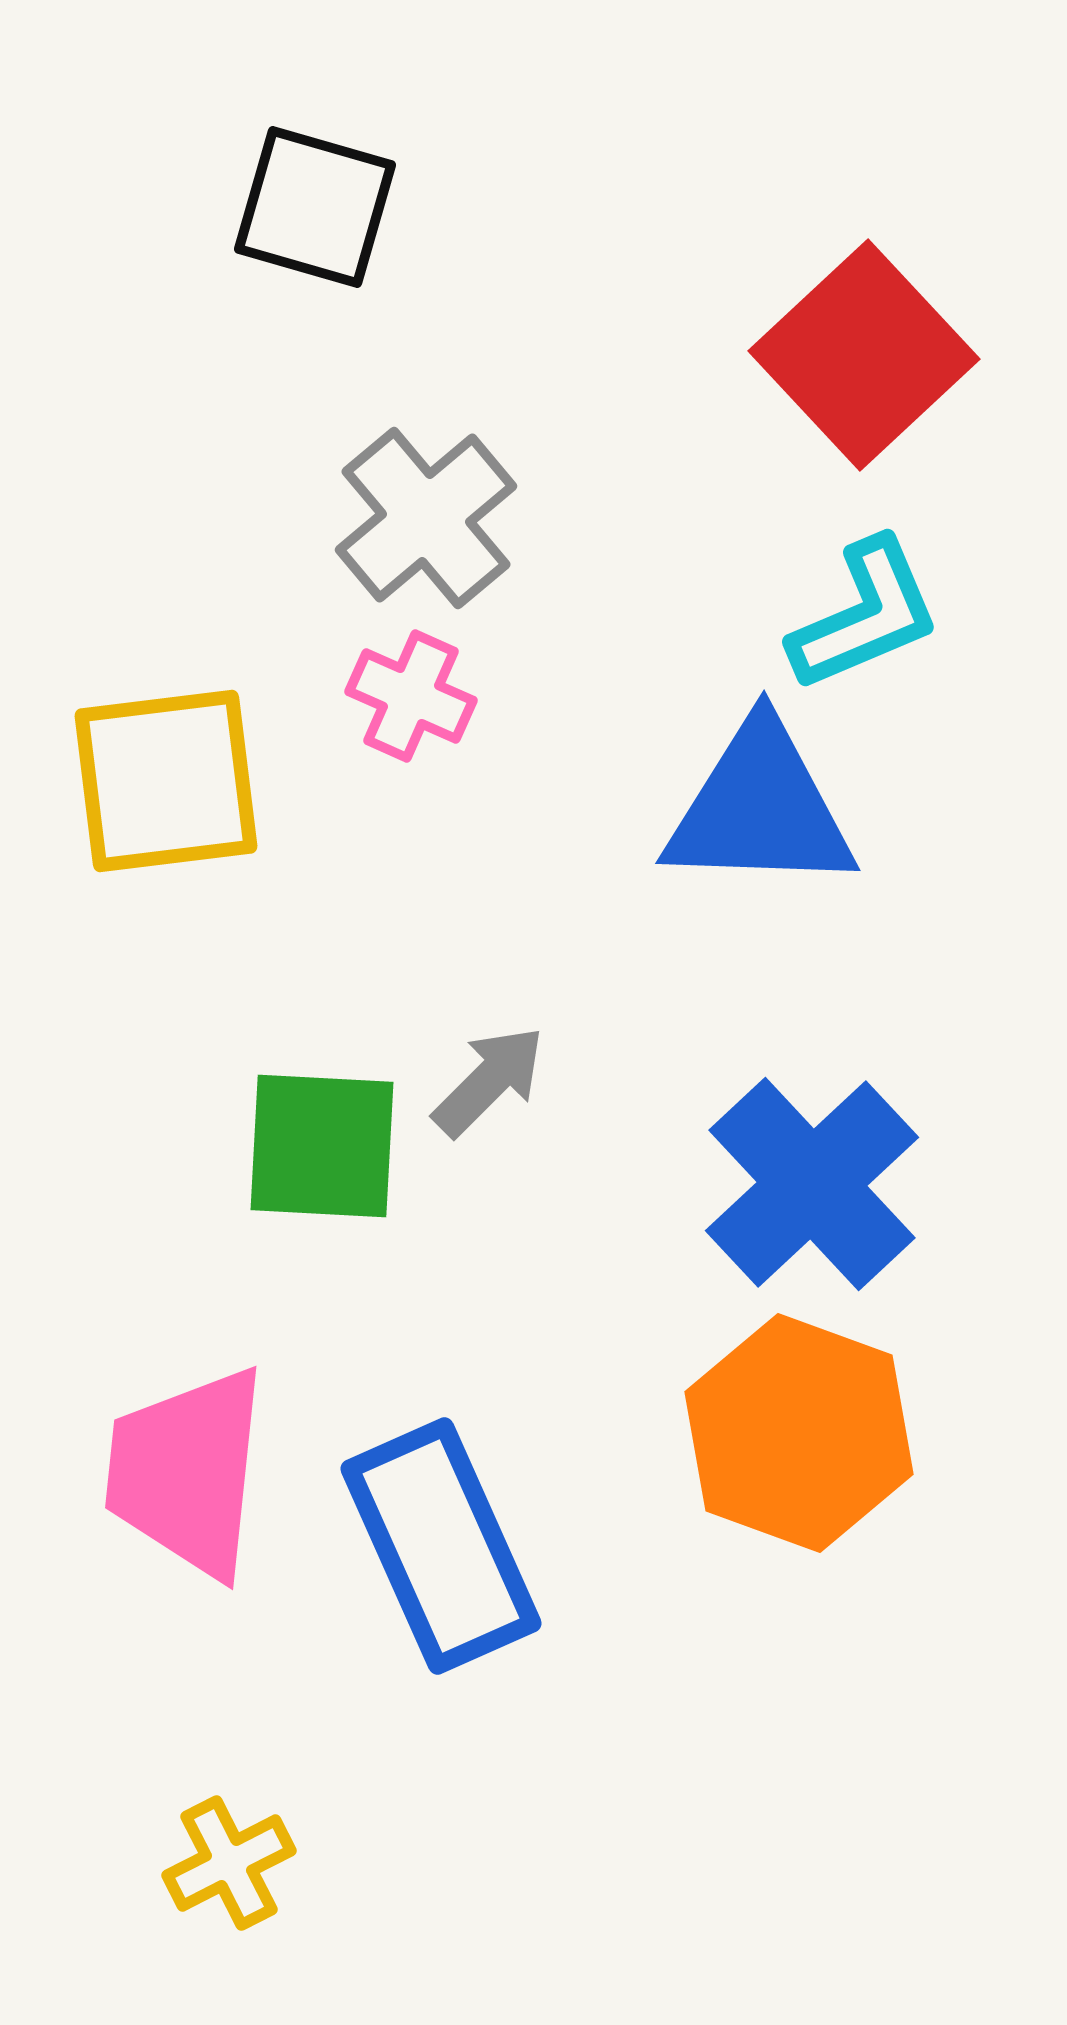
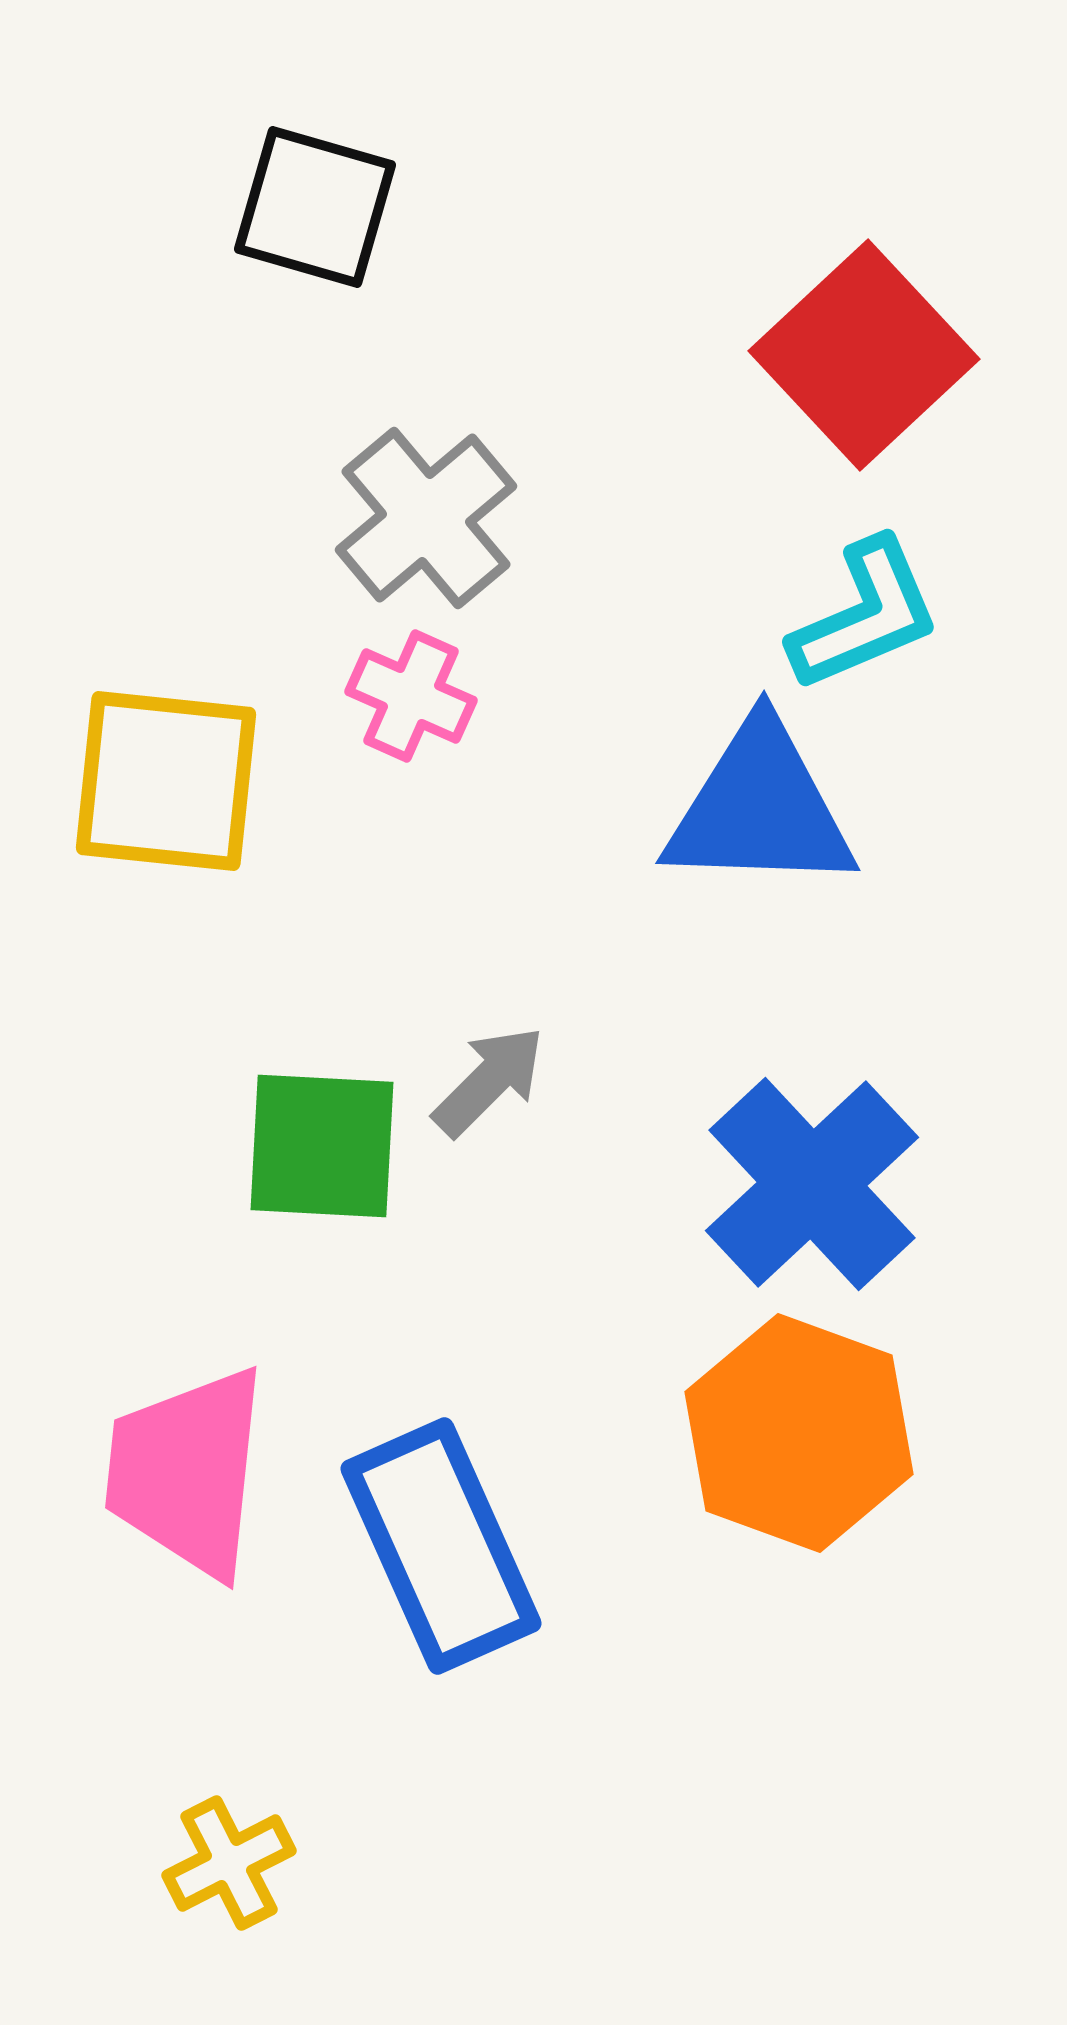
yellow square: rotated 13 degrees clockwise
